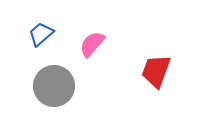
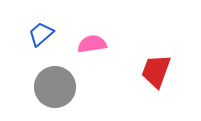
pink semicircle: rotated 40 degrees clockwise
gray circle: moved 1 px right, 1 px down
